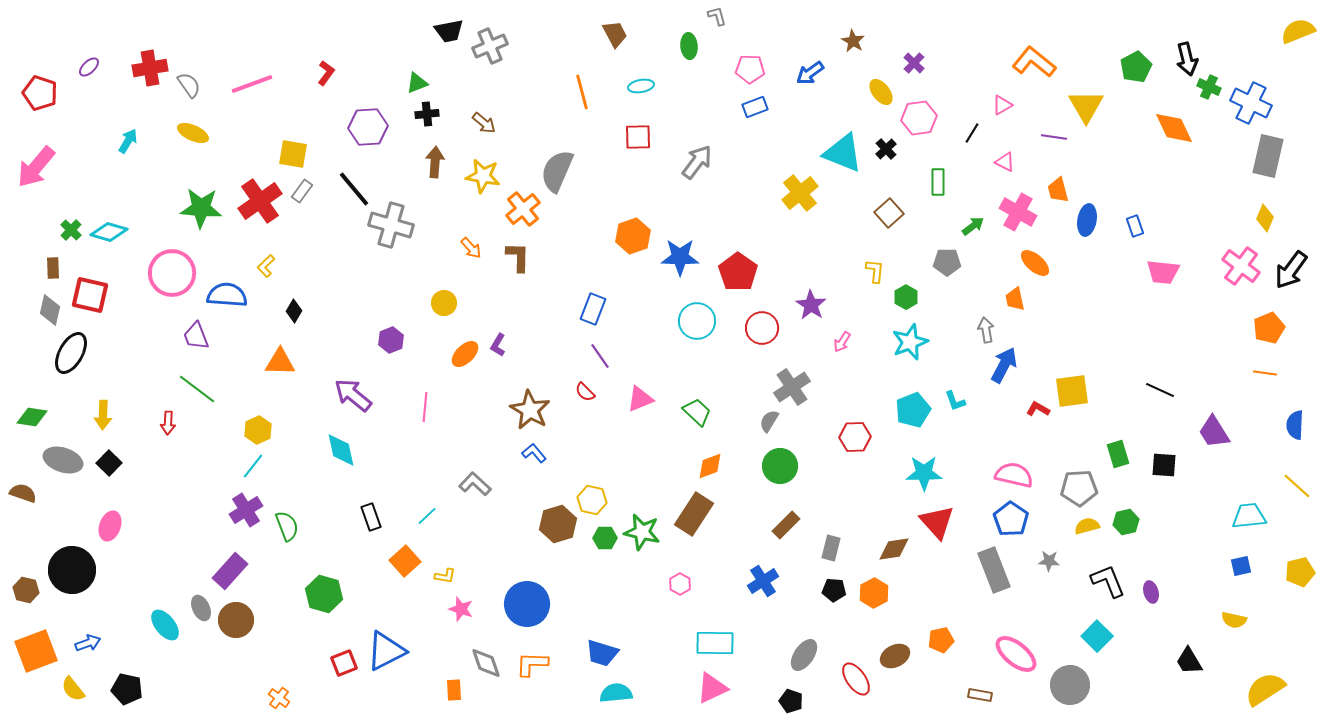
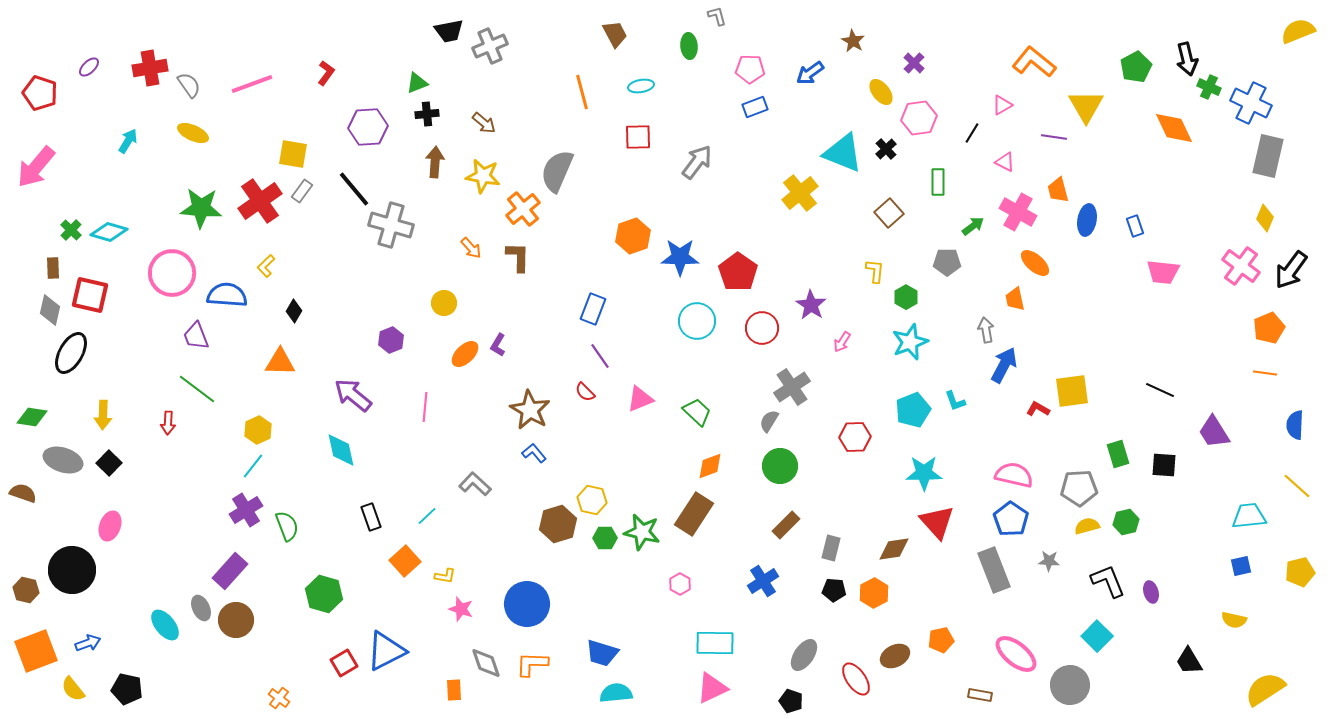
red square at (344, 663): rotated 8 degrees counterclockwise
